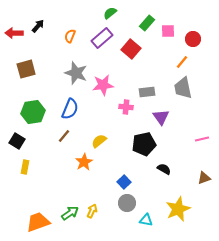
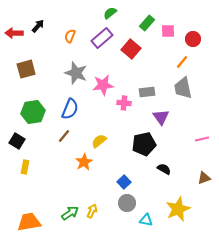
pink cross: moved 2 px left, 4 px up
orange trapezoid: moved 9 px left; rotated 10 degrees clockwise
